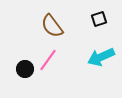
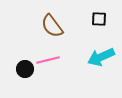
black square: rotated 21 degrees clockwise
pink line: rotated 40 degrees clockwise
